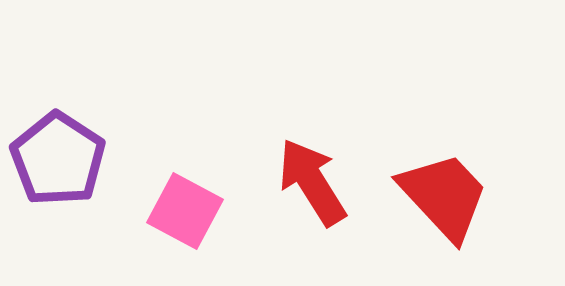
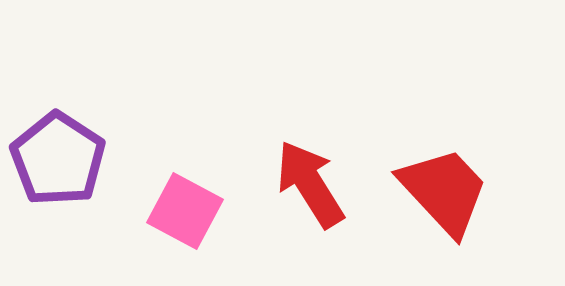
red arrow: moved 2 px left, 2 px down
red trapezoid: moved 5 px up
